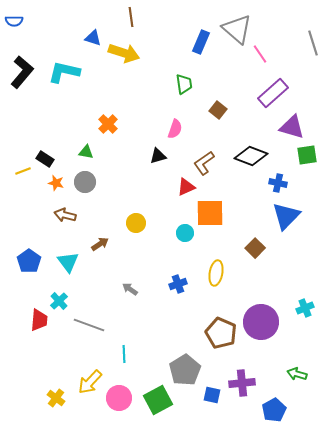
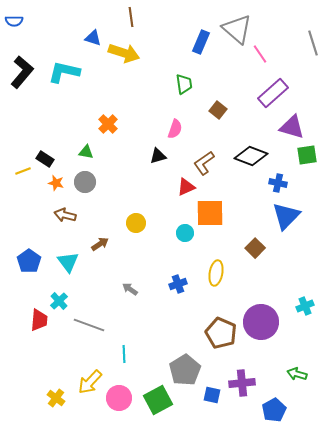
cyan cross at (305, 308): moved 2 px up
